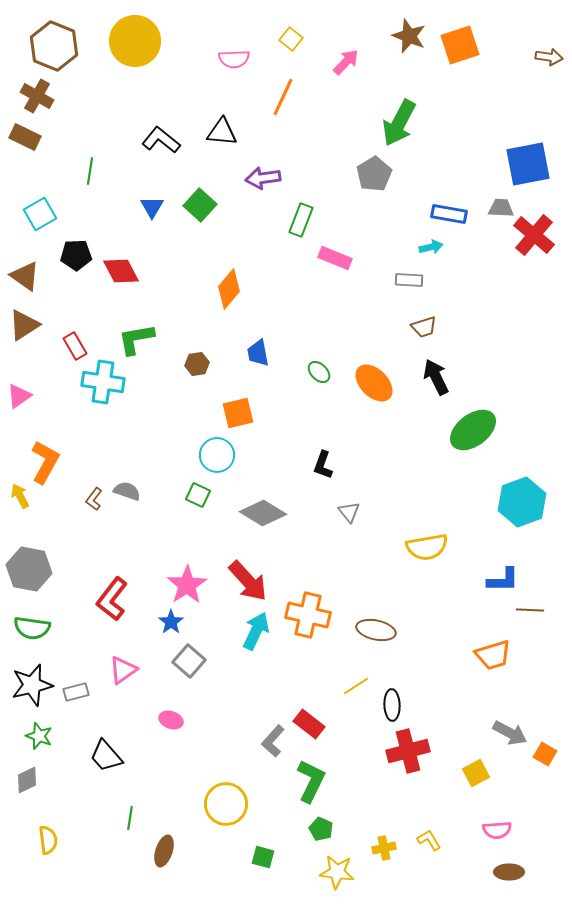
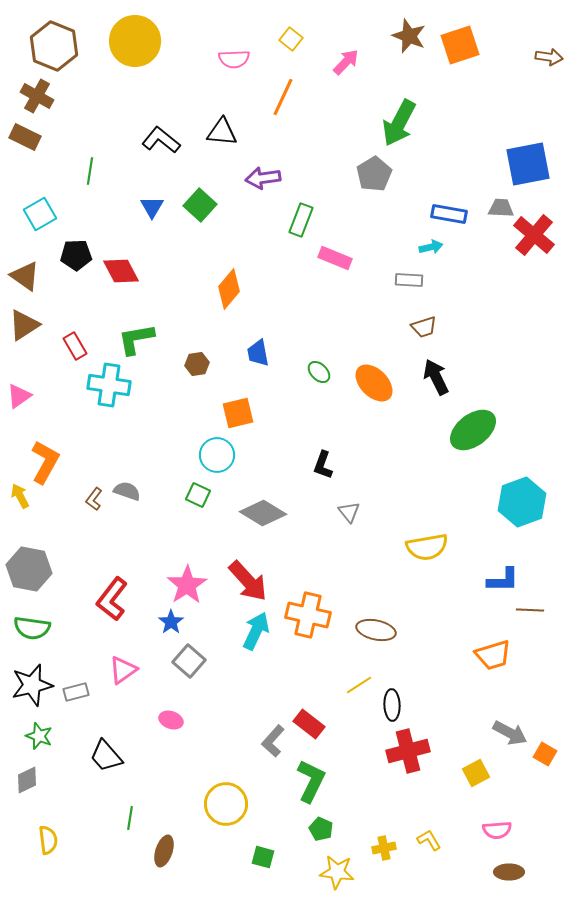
cyan cross at (103, 382): moved 6 px right, 3 px down
yellow line at (356, 686): moved 3 px right, 1 px up
